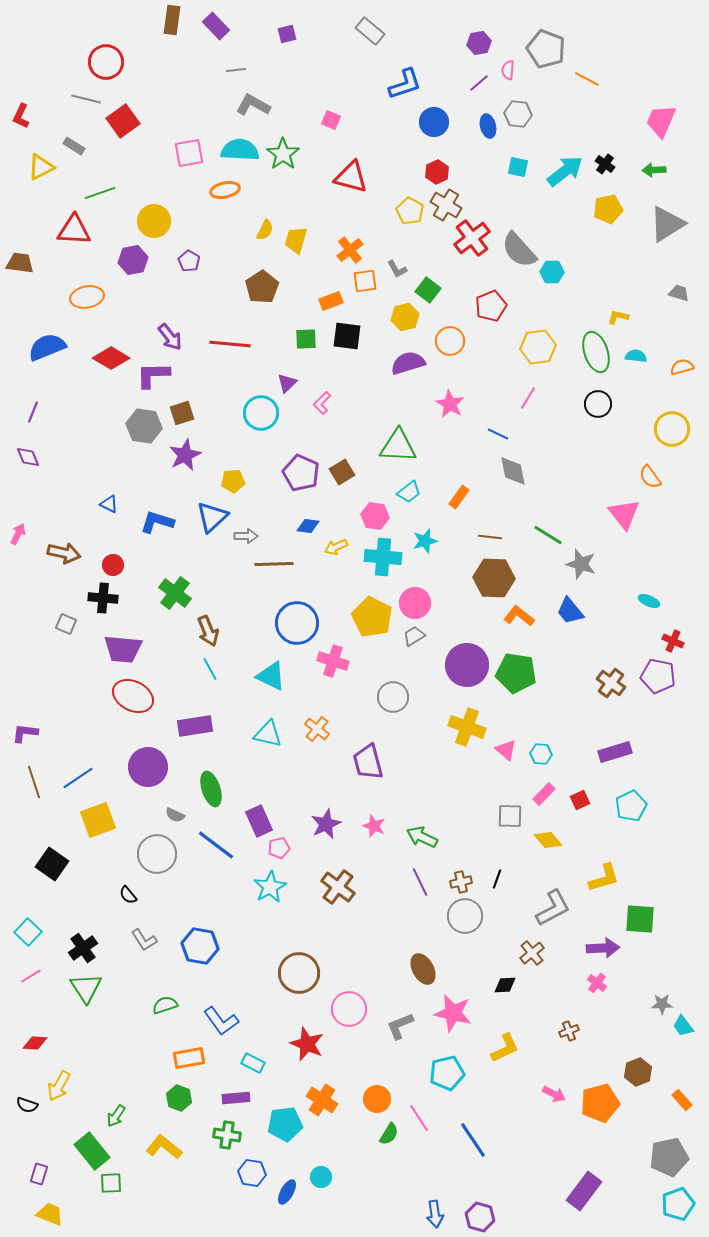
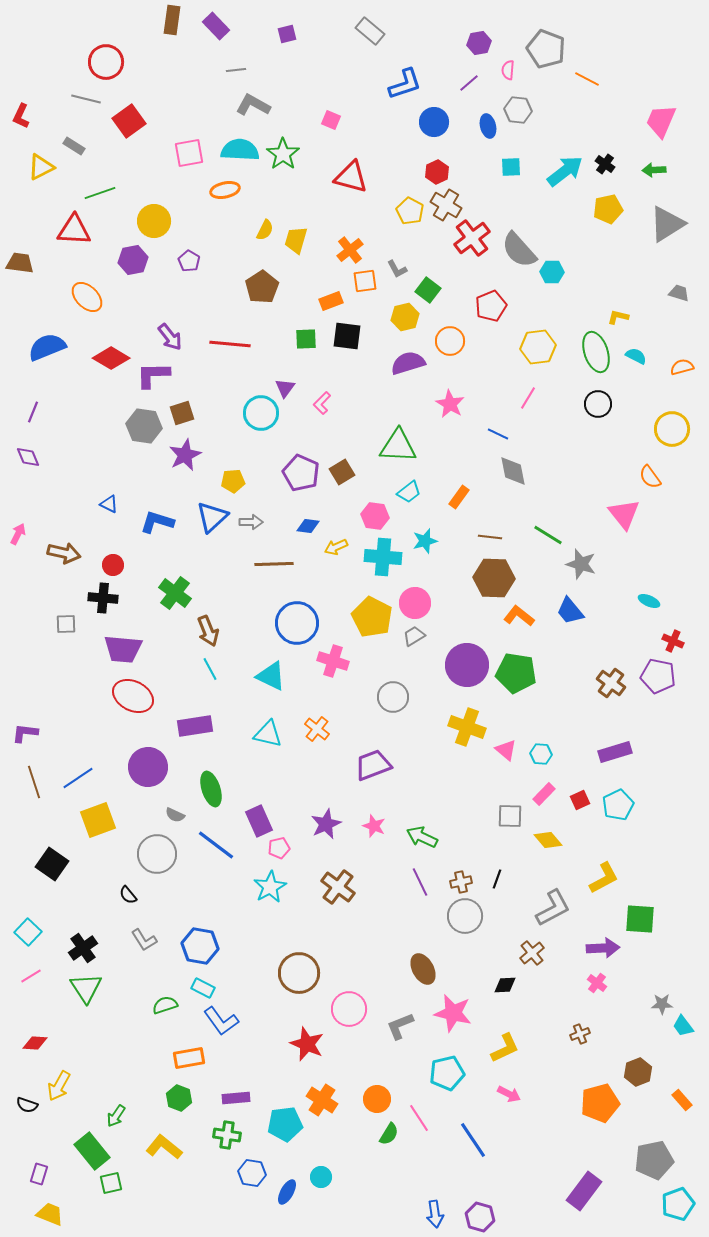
purple line at (479, 83): moved 10 px left
gray hexagon at (518, 114): moved 4 px up
red square at (123, 121): moved 6 px right
cyan square at (518, 167): moved 7 px left; rotated 15 degrees counterclockwise
orange ellipse at (87, 297): rotated 56 degrees clockwise
cyan semicircle at (636, 356): rotated 20 degrees clockwise
purple triangle at (287, 383): moved 2 px left, 5 px down; rotated 10 degrees counterclockwise
gray arrow at (246, 536): moved 5 px right, 14 px up
gray square at (66, 624): rotated 25 degrees counterclockwise
purple trapezoid at (368, 762): moved 5 px right, 3 px down; rotated 84 degrees clockwise
cyan pentagon at (631, 806): moved 13 px left, 1 px up
yellow L-shape at (604, 878): rotated 12 degrees counterclockwise
brown cross at (569, 1031): moved 11 px right, 3 px down
cyan rectangle at (253, 1063): moved 50 px left, 75 px up
pink arrow at (554, 1094): moved 45 px left
gray pentagon at (669, 1157): moved 15 px left, 3 px down
green square at (111, 1183): rotated 10 degrees counterclockwise
